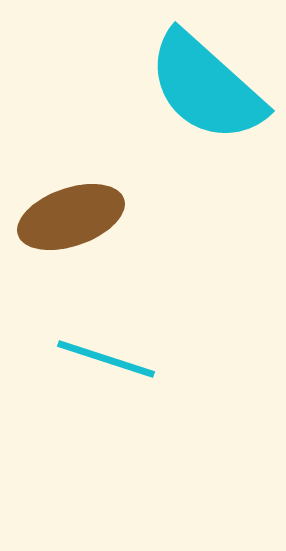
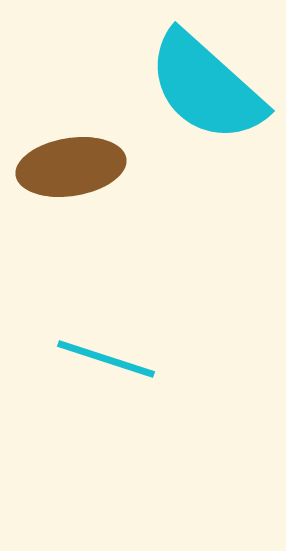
brown ellipse: moved 50 px up; rotated 10 degrees clockwise
